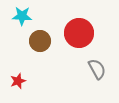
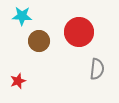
red circle: moved 1 px up
brown circle: moved 1 px left
gray semicircle: rotated 35 degrees clockwise
